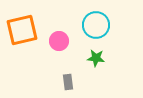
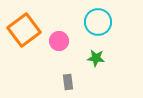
cyan circle: moved 2 px right, 3 px up
orange square: moved 2 px right; rotated 24 degrees counterclockwise
